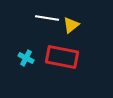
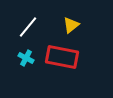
white line: moved 19 px left, 9 px down; rotated 60 degrees counterclockwise
